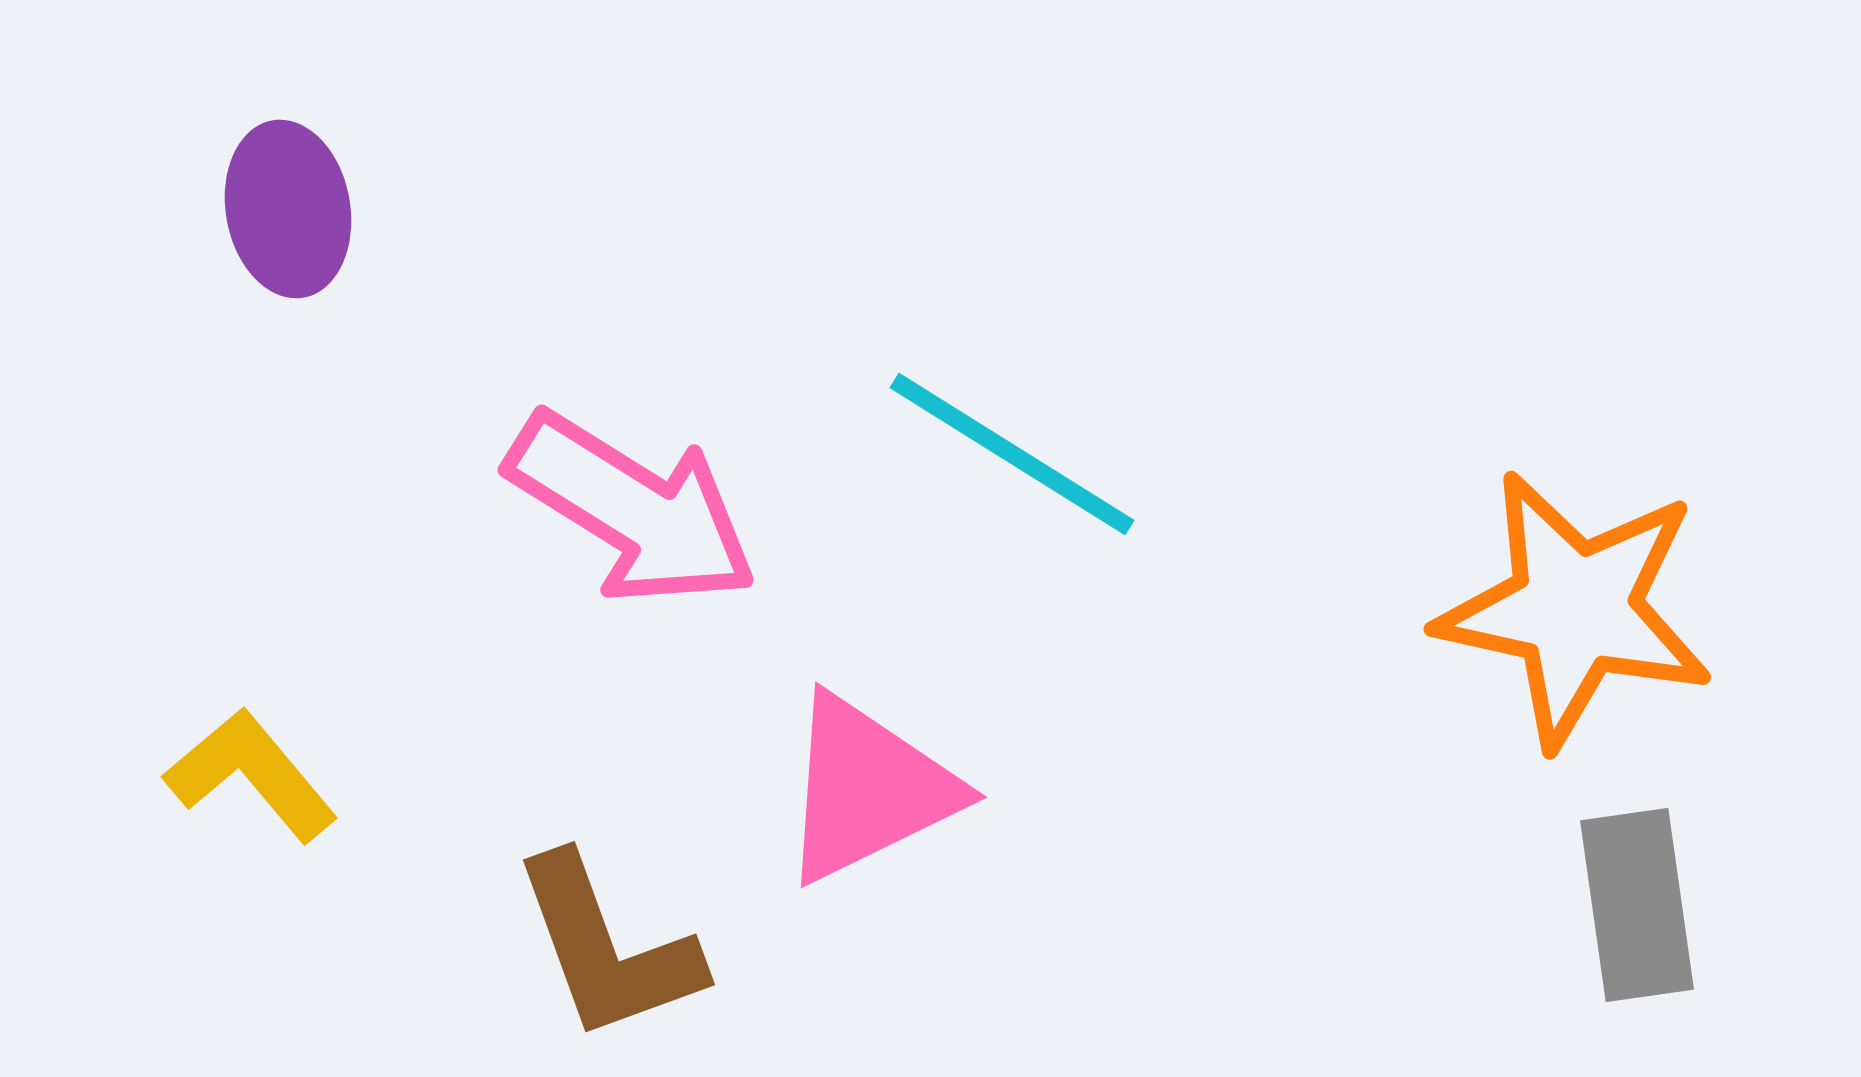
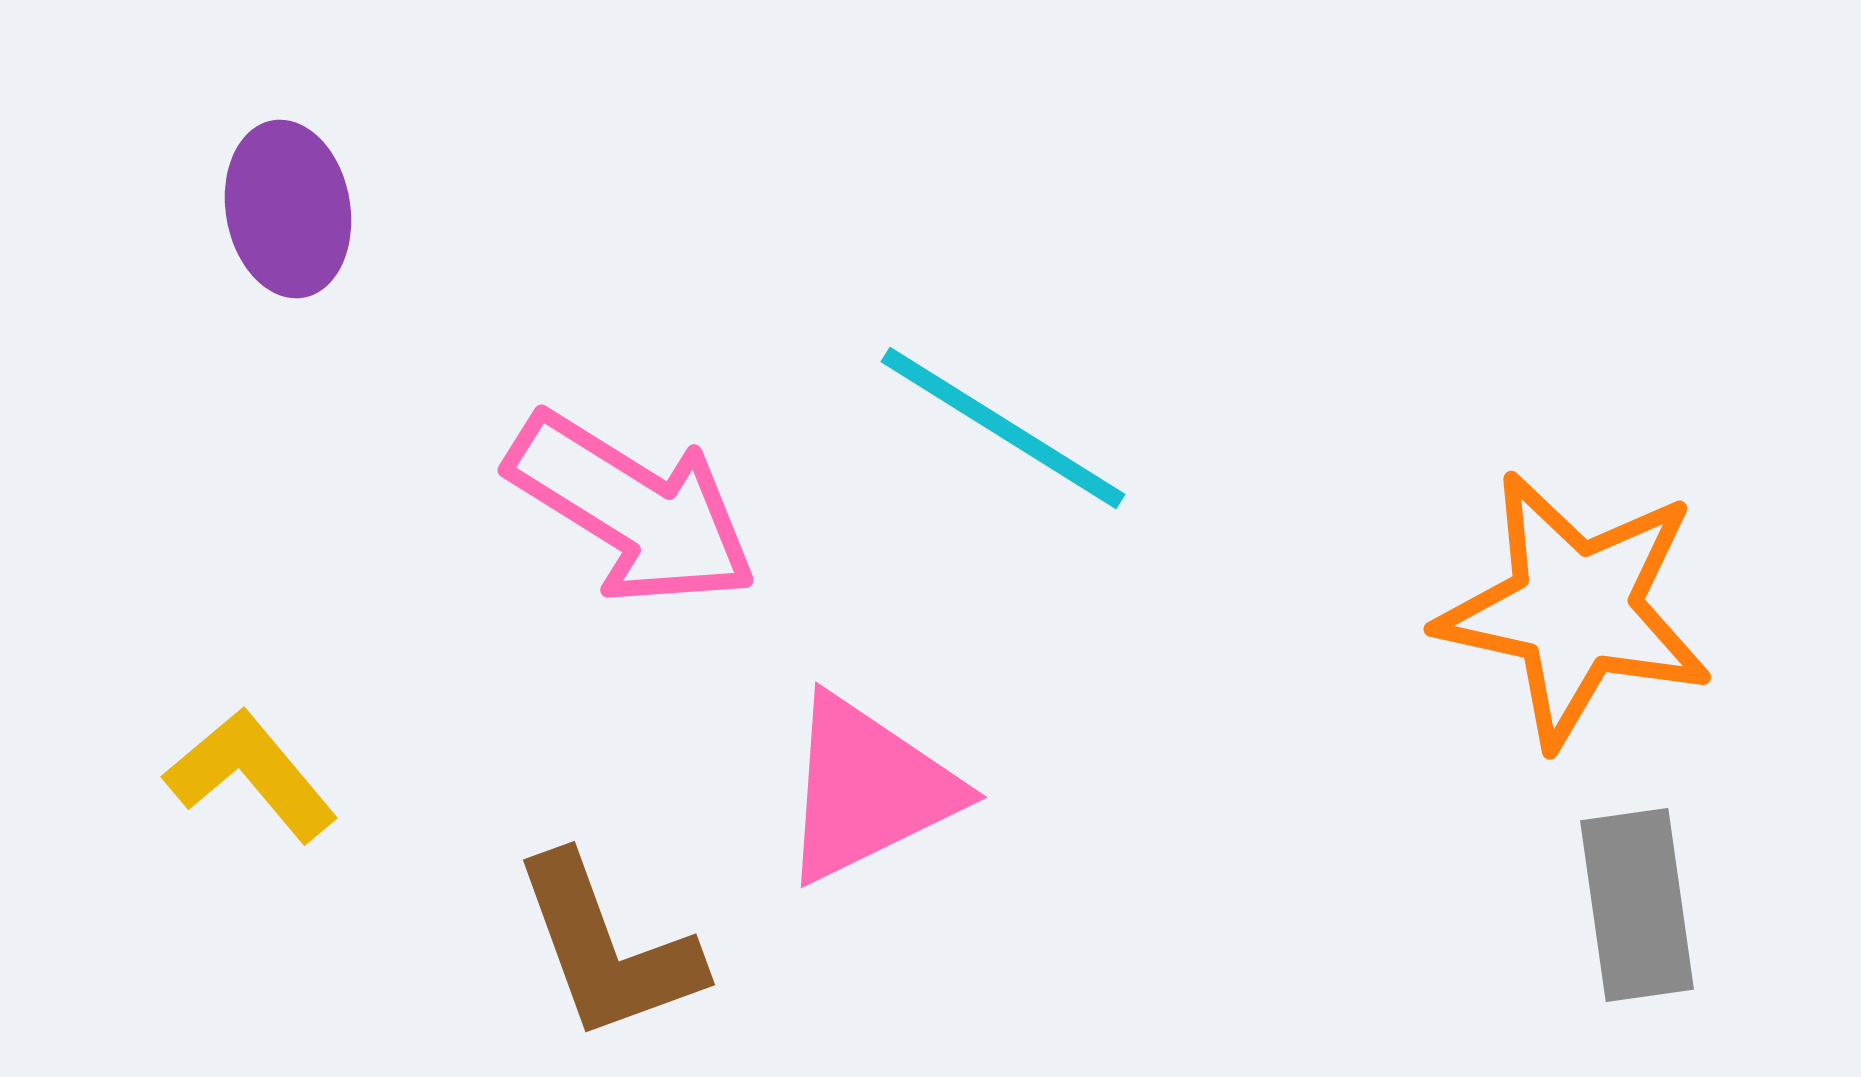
cyan line: moved 9 px left, 26 px up
